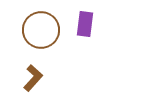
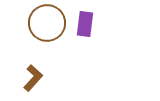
brown circle: moved 6 px right, 7 px up
